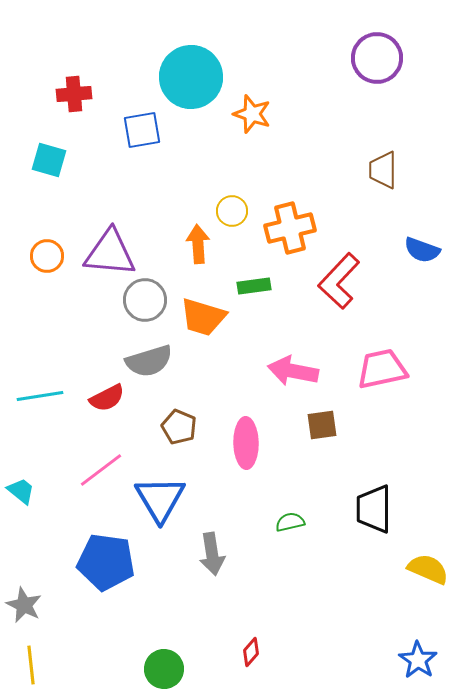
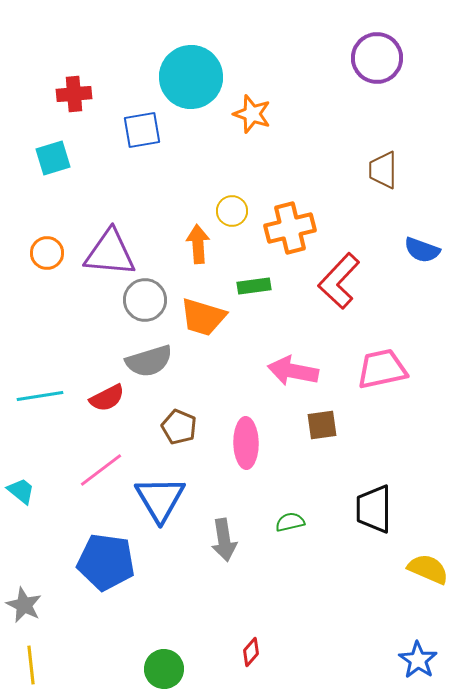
cyan square: moved 4 px right, 2 px up; rotated 33 degrees counterclockwise
orange circle: moved 3 px up
gray arrow: moved 12 px right, 14 px up
